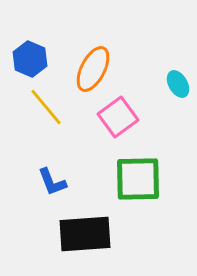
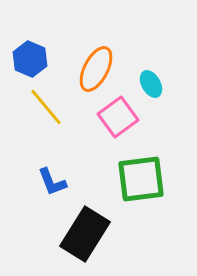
orange ellipse: moved 3 px right
cyan ellipse: moved 27 px left
green square: moved 3 px right; rotated 6 degrees counterclockwise
black rectangle: rotated 54 degrees counterclockwise
